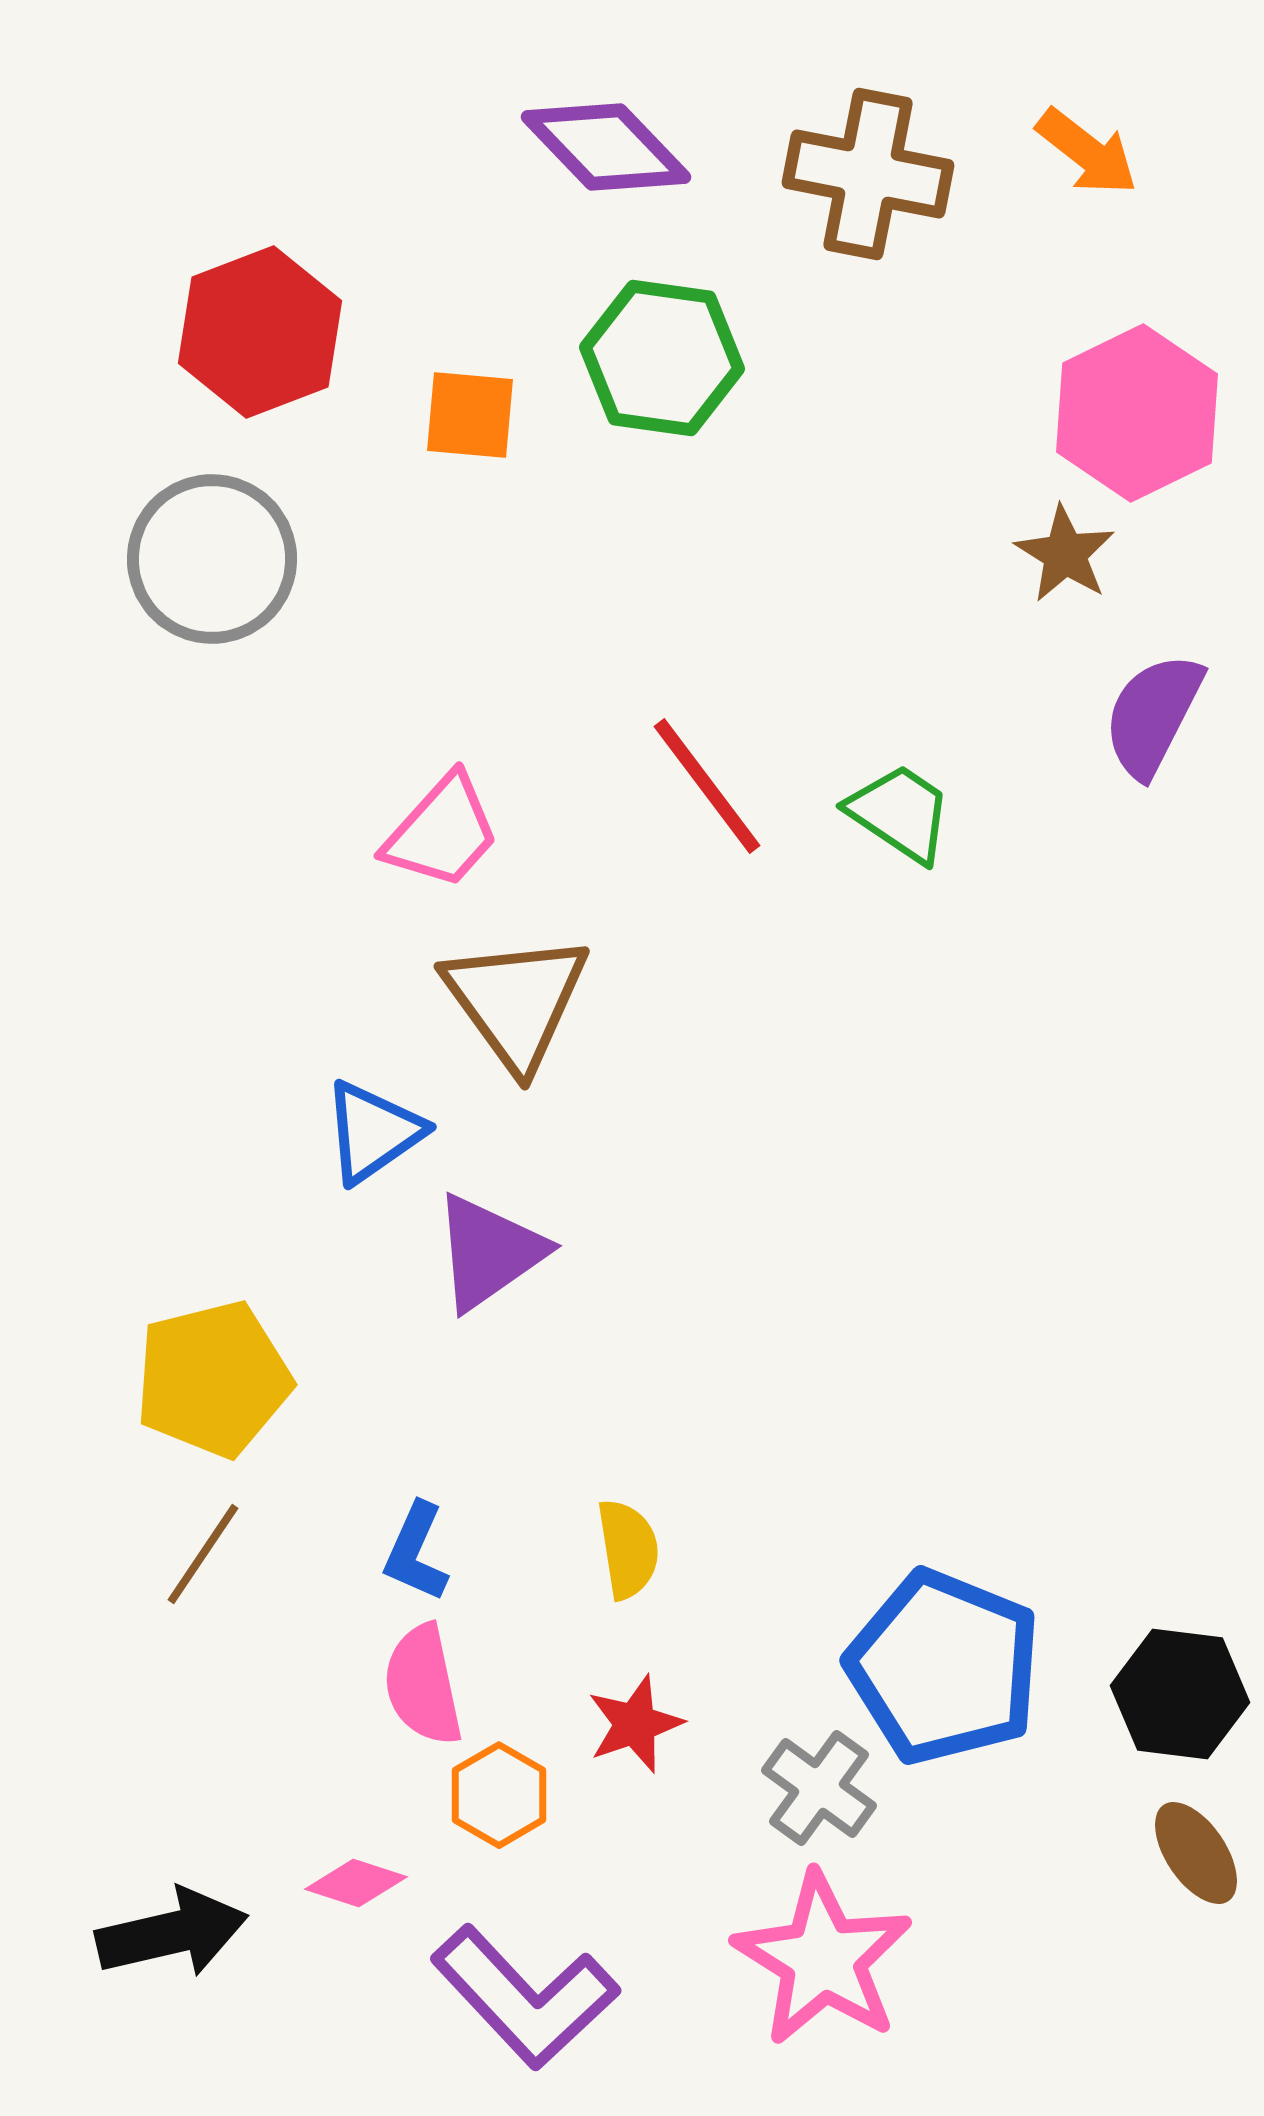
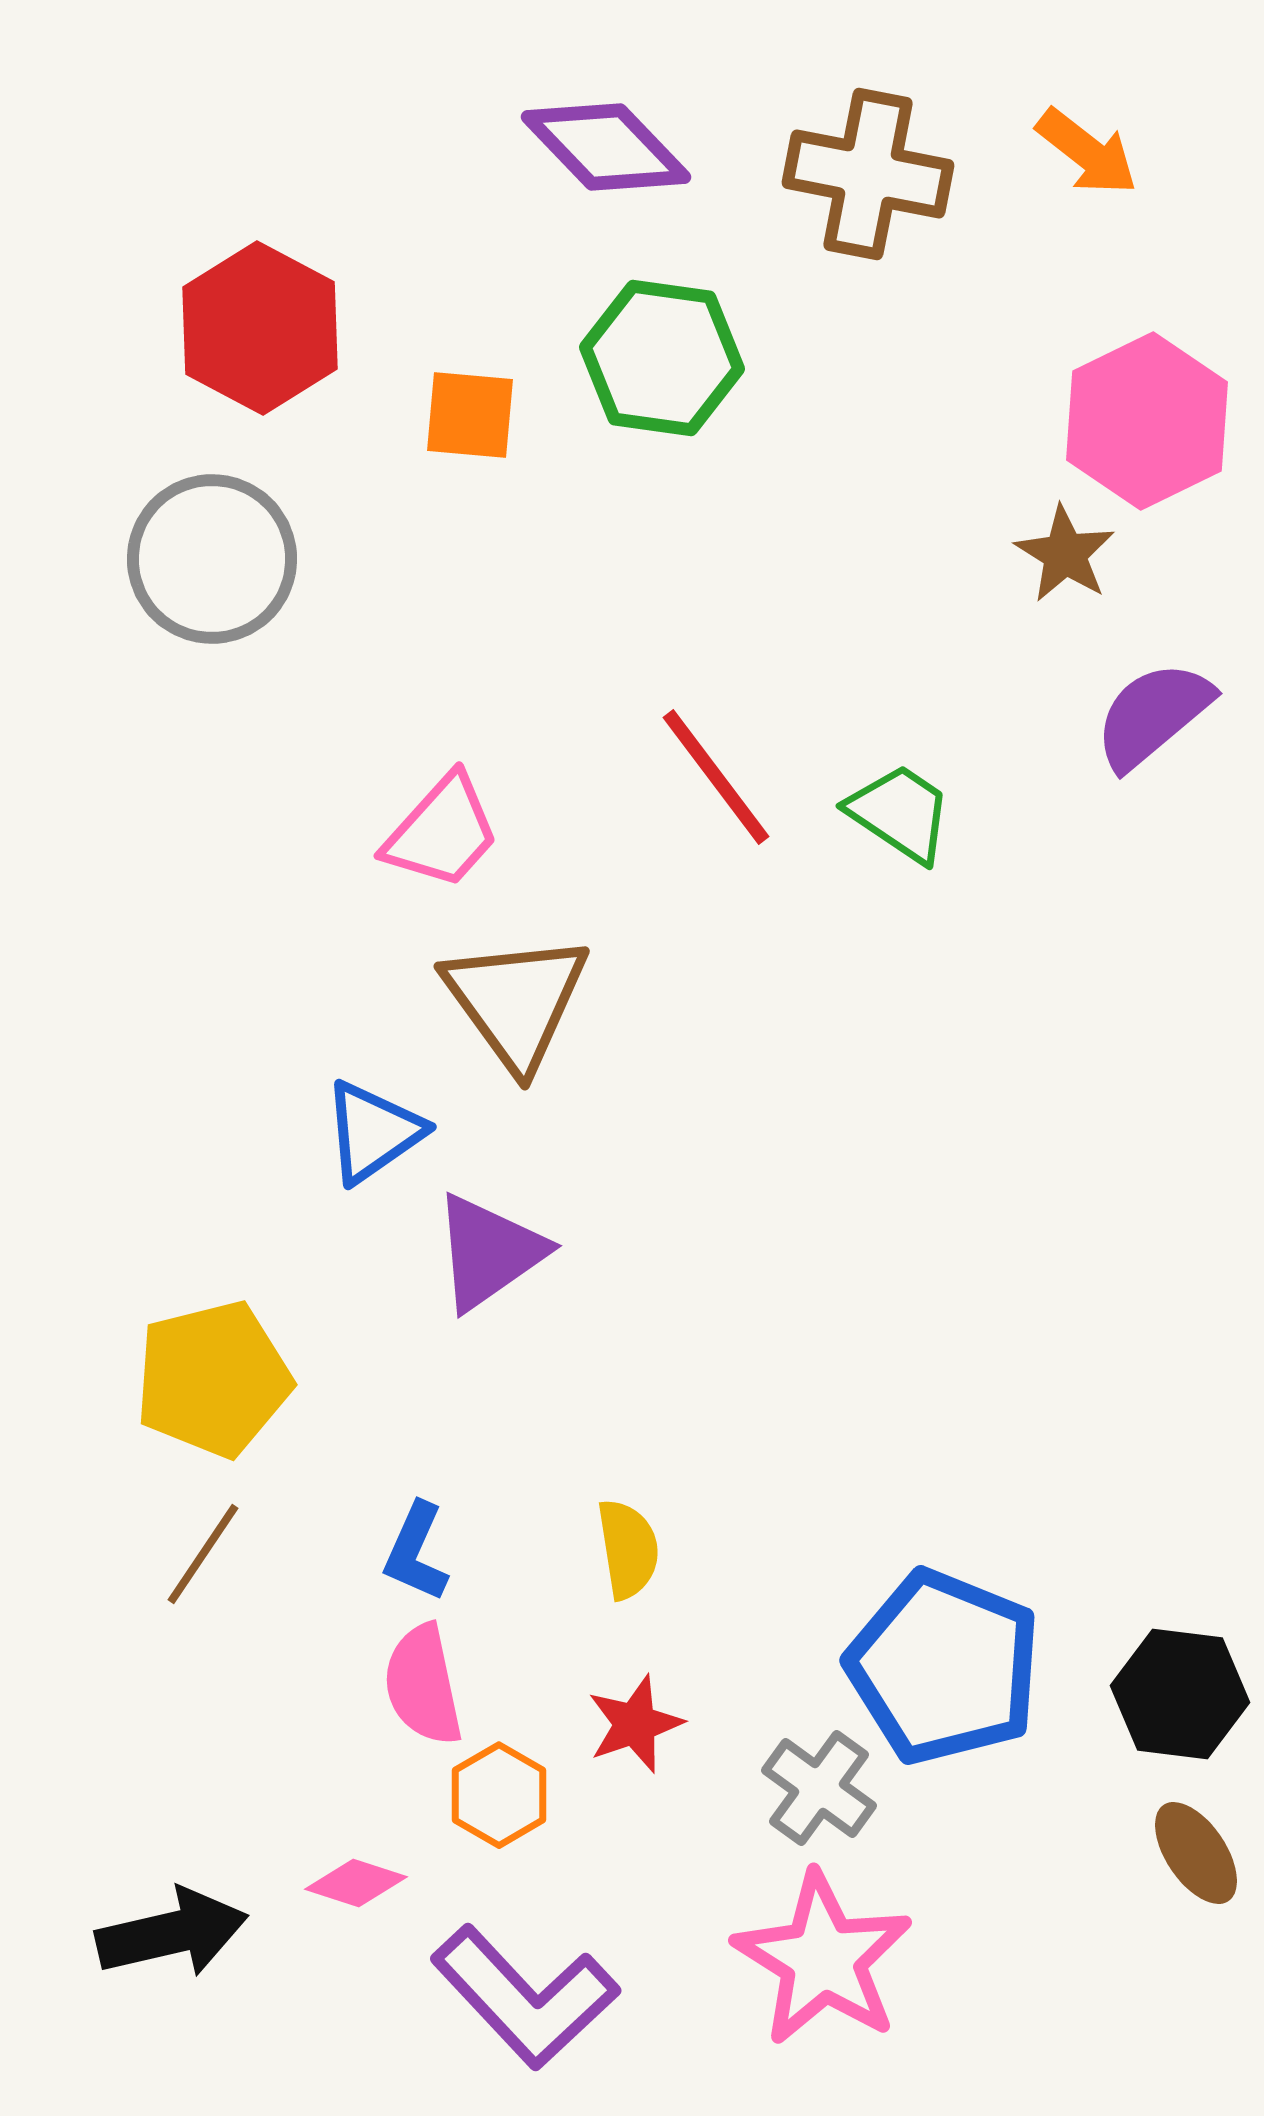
red hexagon: moved 4 px up; rotated 11 degrees counterclockwise
pink hexagon: moved 10 px right, 8 px down
purple semicircle: rotated 23 degrees clockwise
red line: moved 9 px right, 9 px up
